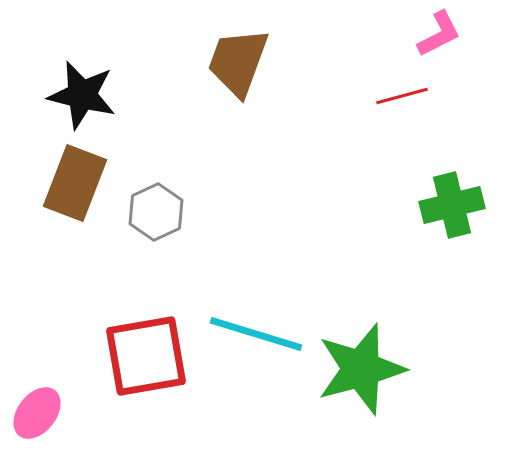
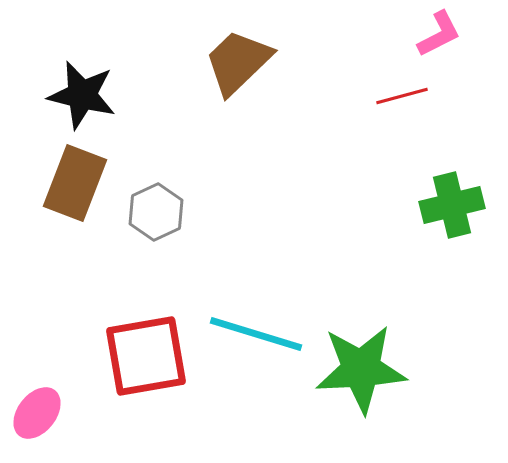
brown trapezoid: rotated 26 degrees clockwise
green star: rotated 12 degrees clockwise
